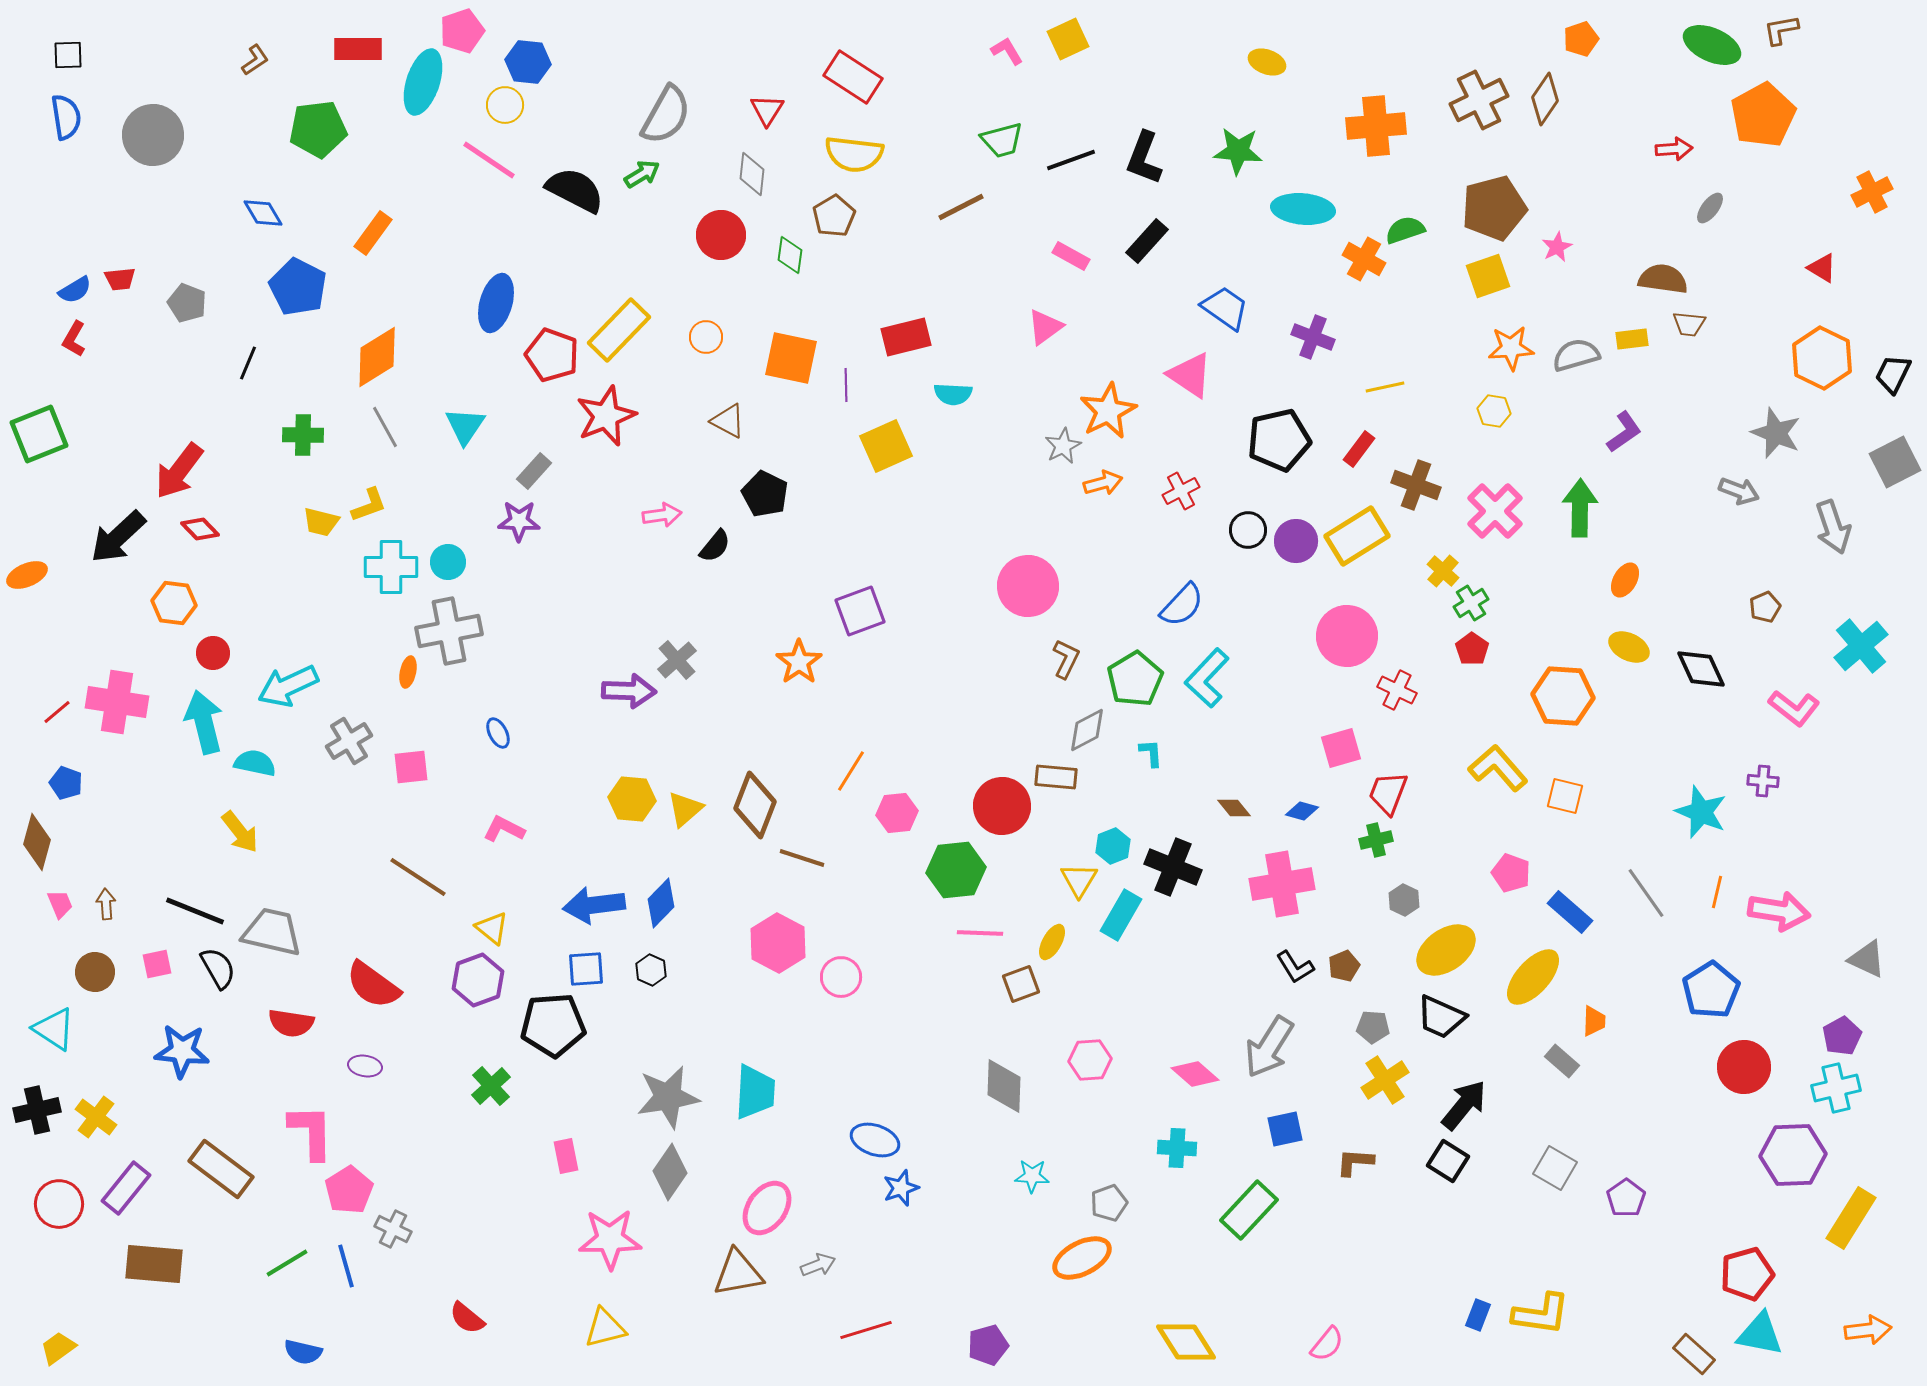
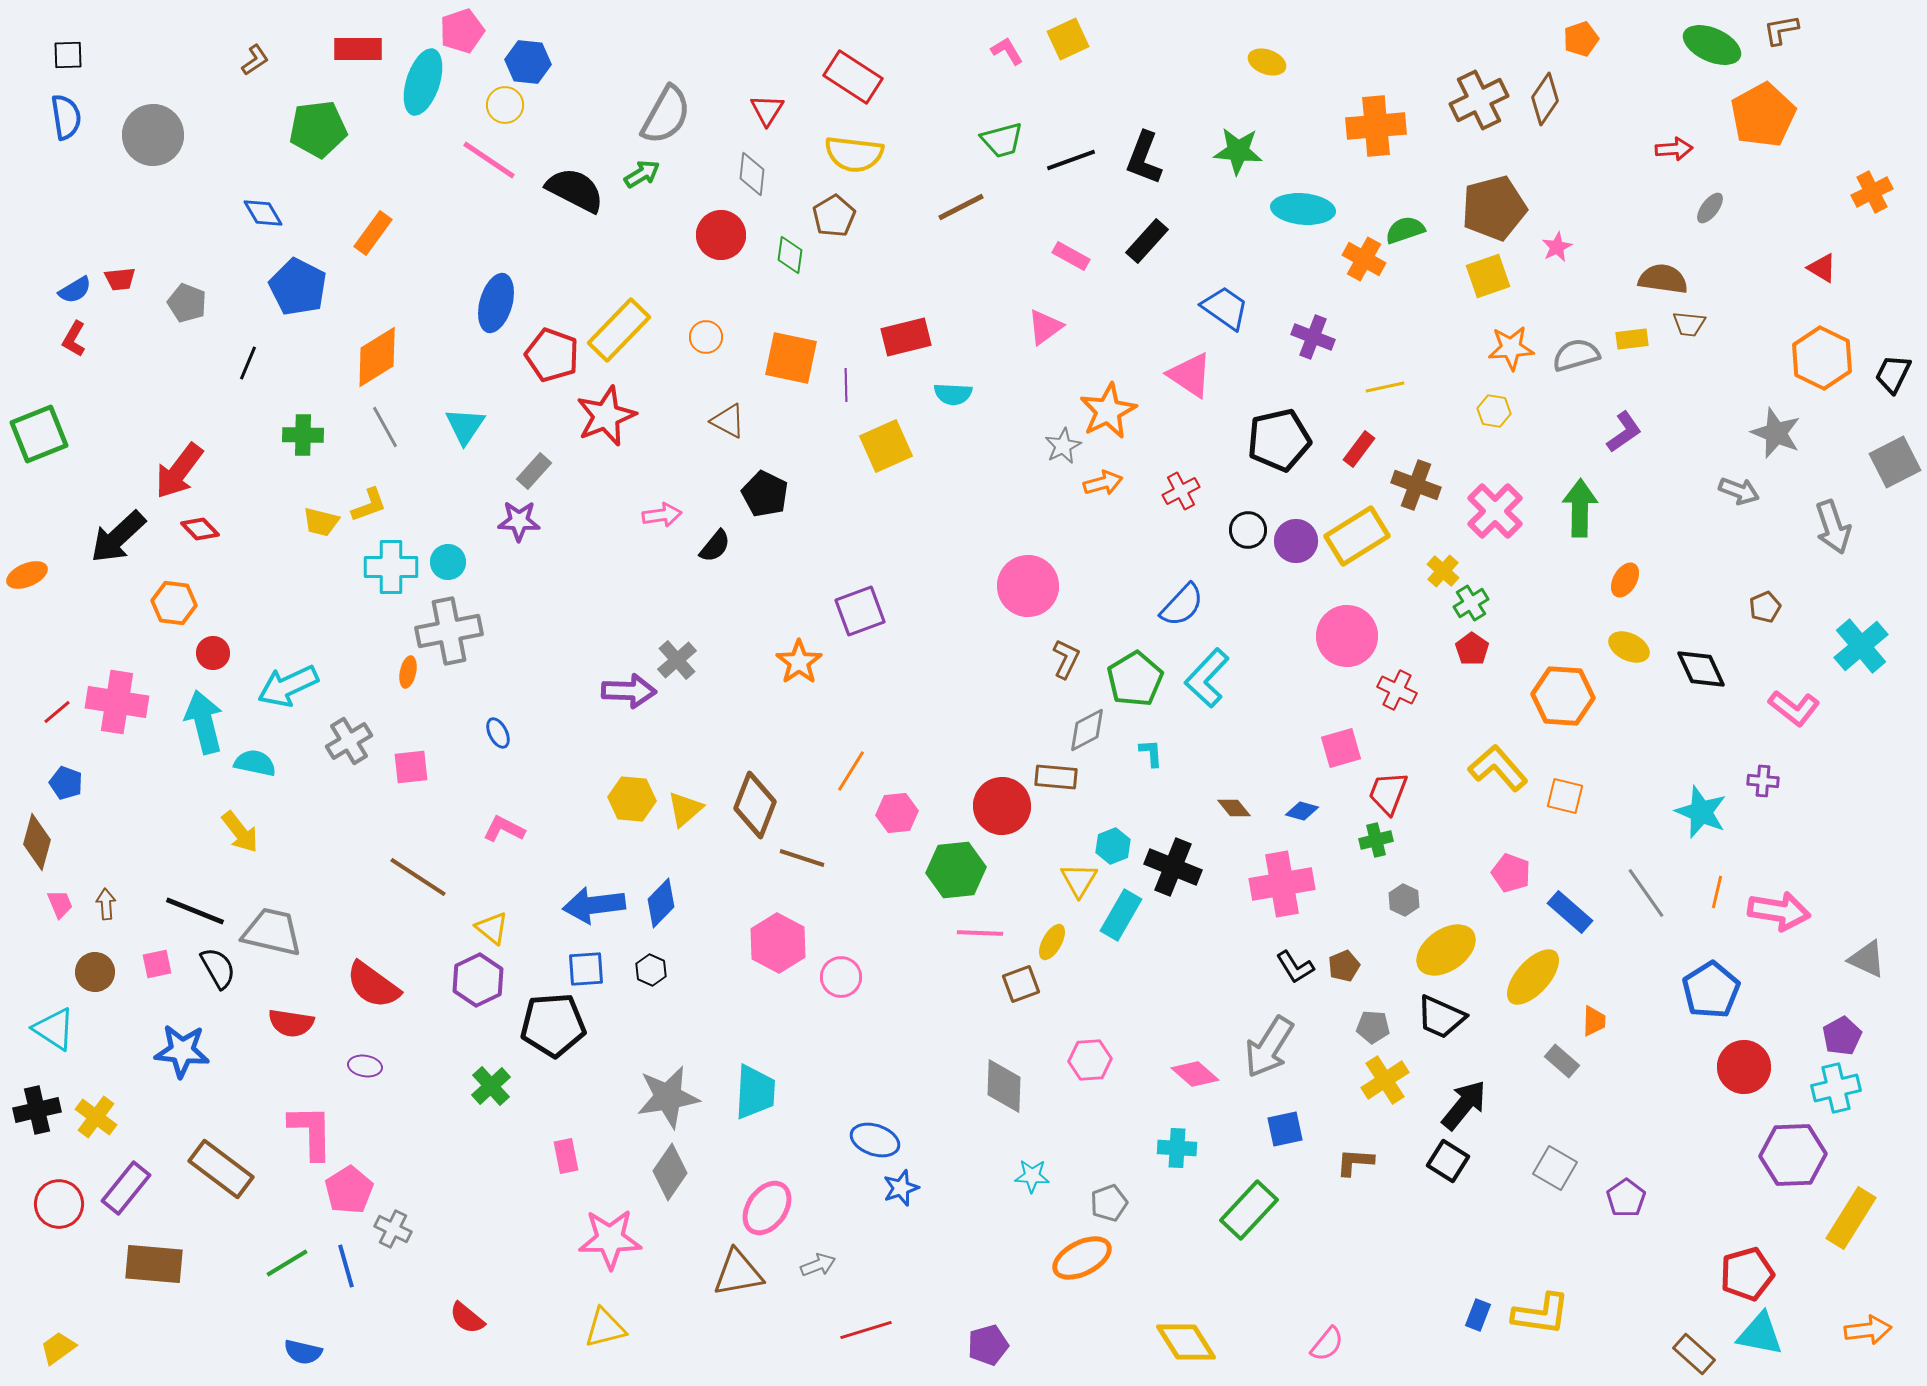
purple hexagon at (478, 980): rotated 6 degrees counterclockwise
